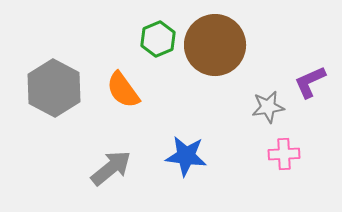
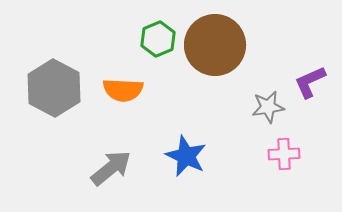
orange semicircle: rotated 51 degrees counterclockwise
blue star: rotated 18 degrees clockwise
